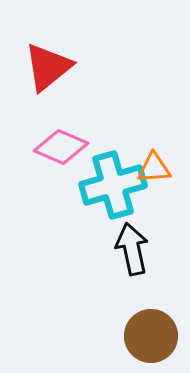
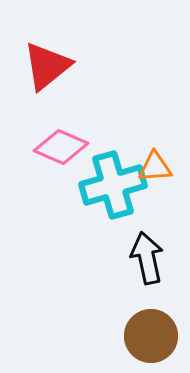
red triangle: moved 1 px left, 1 px up
orange triangle: moved 1 px right, 1 px up
black arrow: moved 15 px right, 9 px down
